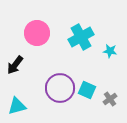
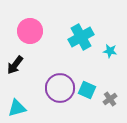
pink circle: moved 7 px left, 2 px up
cyan triangle: moved 2 px down
